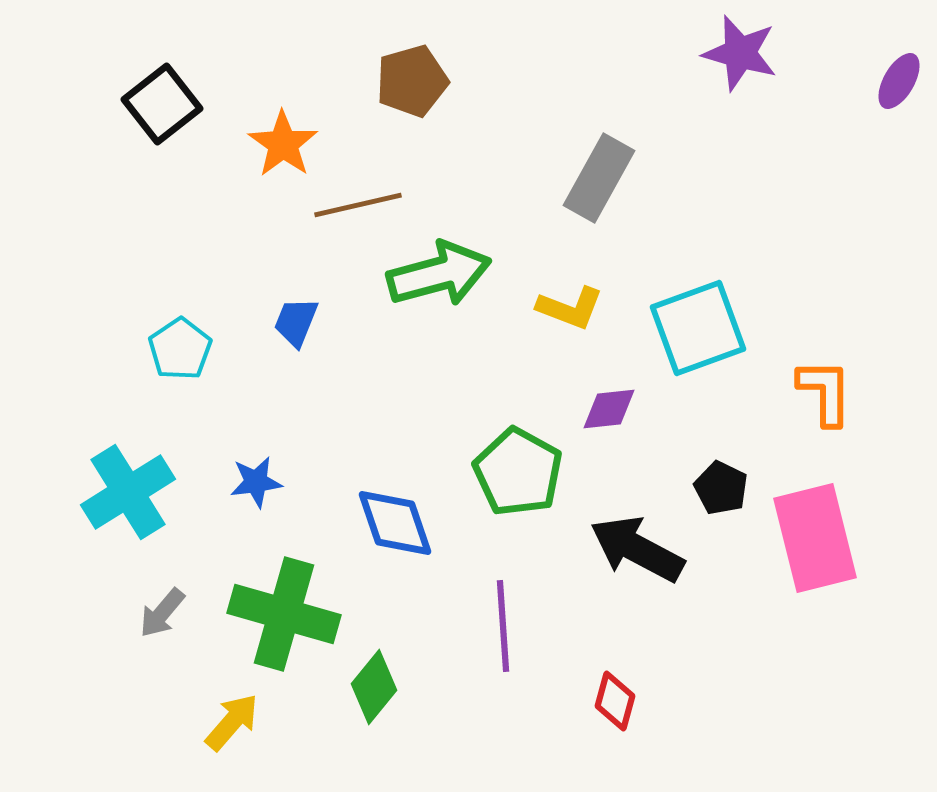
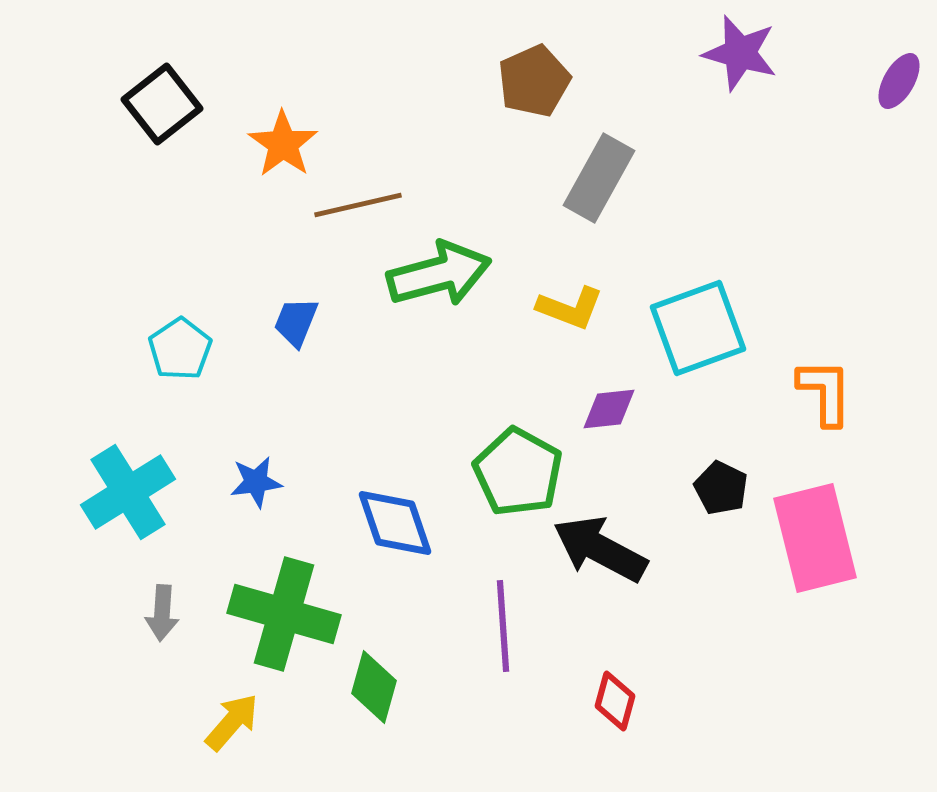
brown pentagon: moved 122 px right; rotated 8 degrees counterclockwise
black arrow: moved 37 px left
gray arrow: rotated 36 degrees counterclockwise
green diamond: rotated 24 degrees counterclockwise
